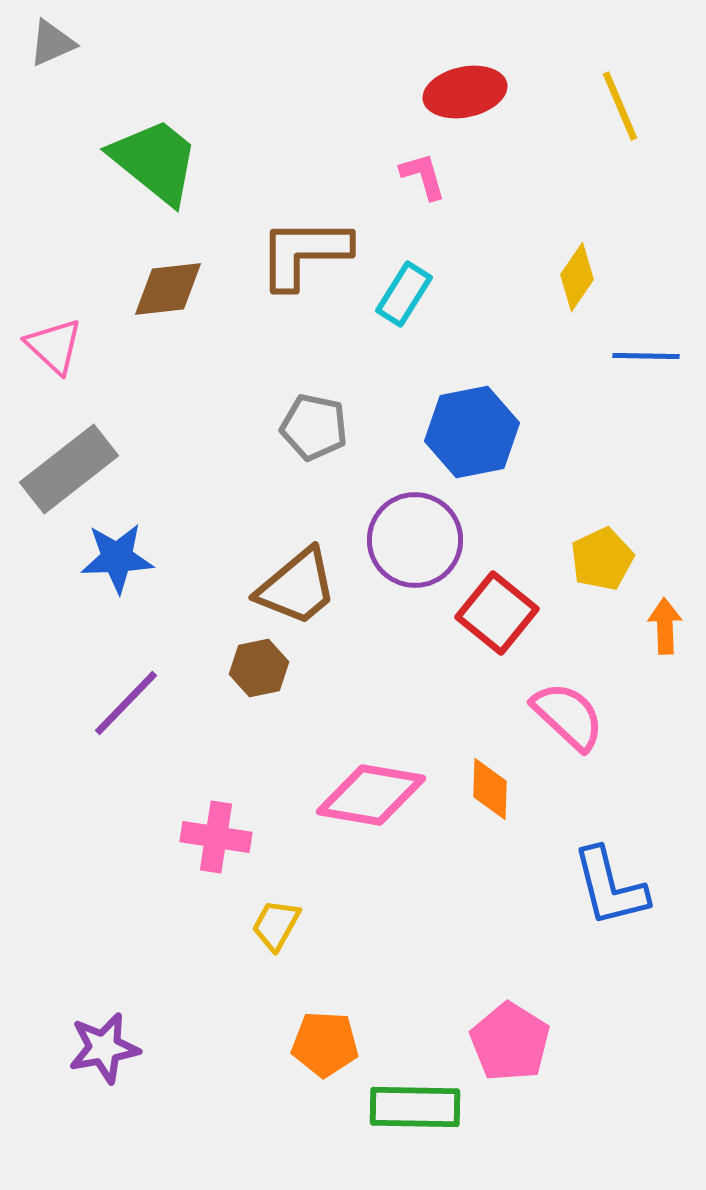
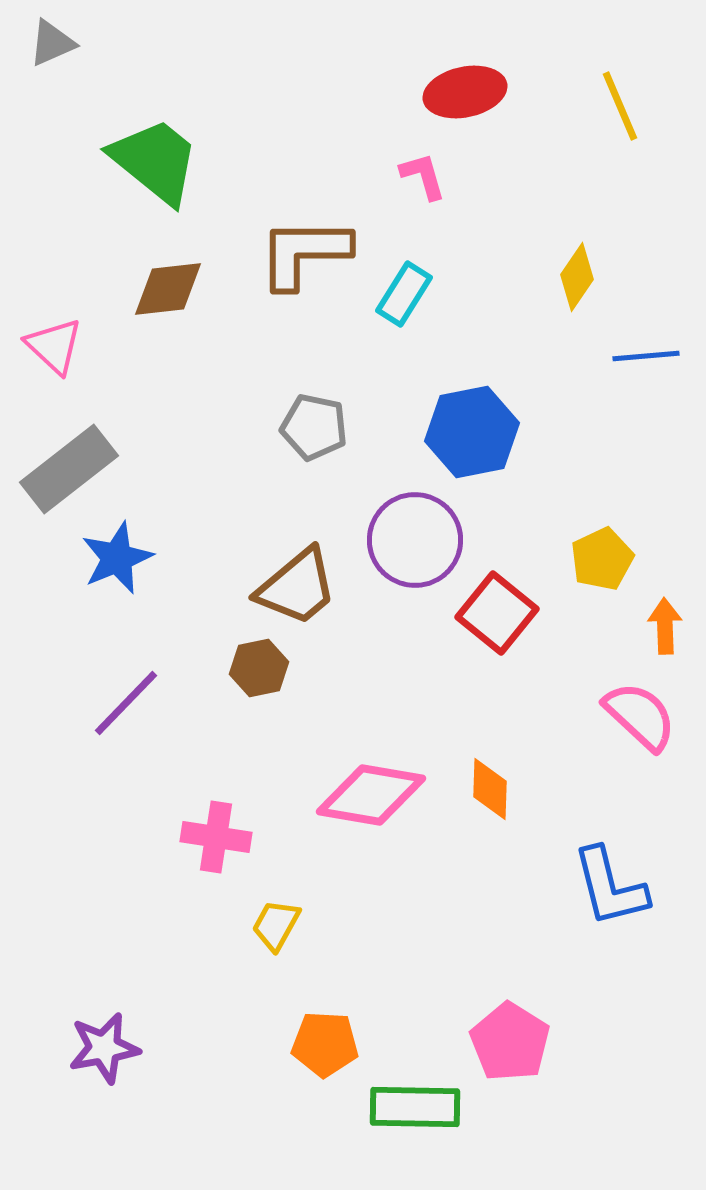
blue line: rotated 6 degrees counterclockwise
blue star: rotated 20 degrees counterclockwise
pink semicircle: moved 72 px right
